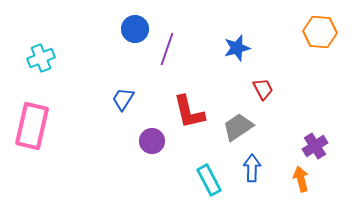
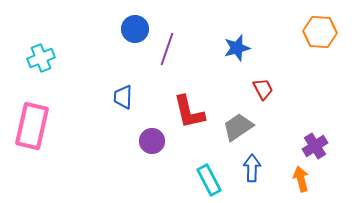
blue trapezoid: moved 2 px up; rotated 30 degrees counterclockwise
